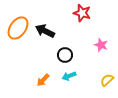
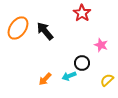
red star: rotated 18 degrees clockwise
black arrow: rotated 24 degrees clockwise
black circle: moved 17 px right, 8 px down
orange arrow: moved 2 px right, 1 px up
